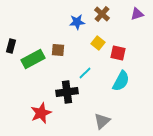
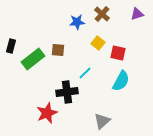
green rectangle: rotated 10 degrees counterclockwise
red star: moved 6 px right
